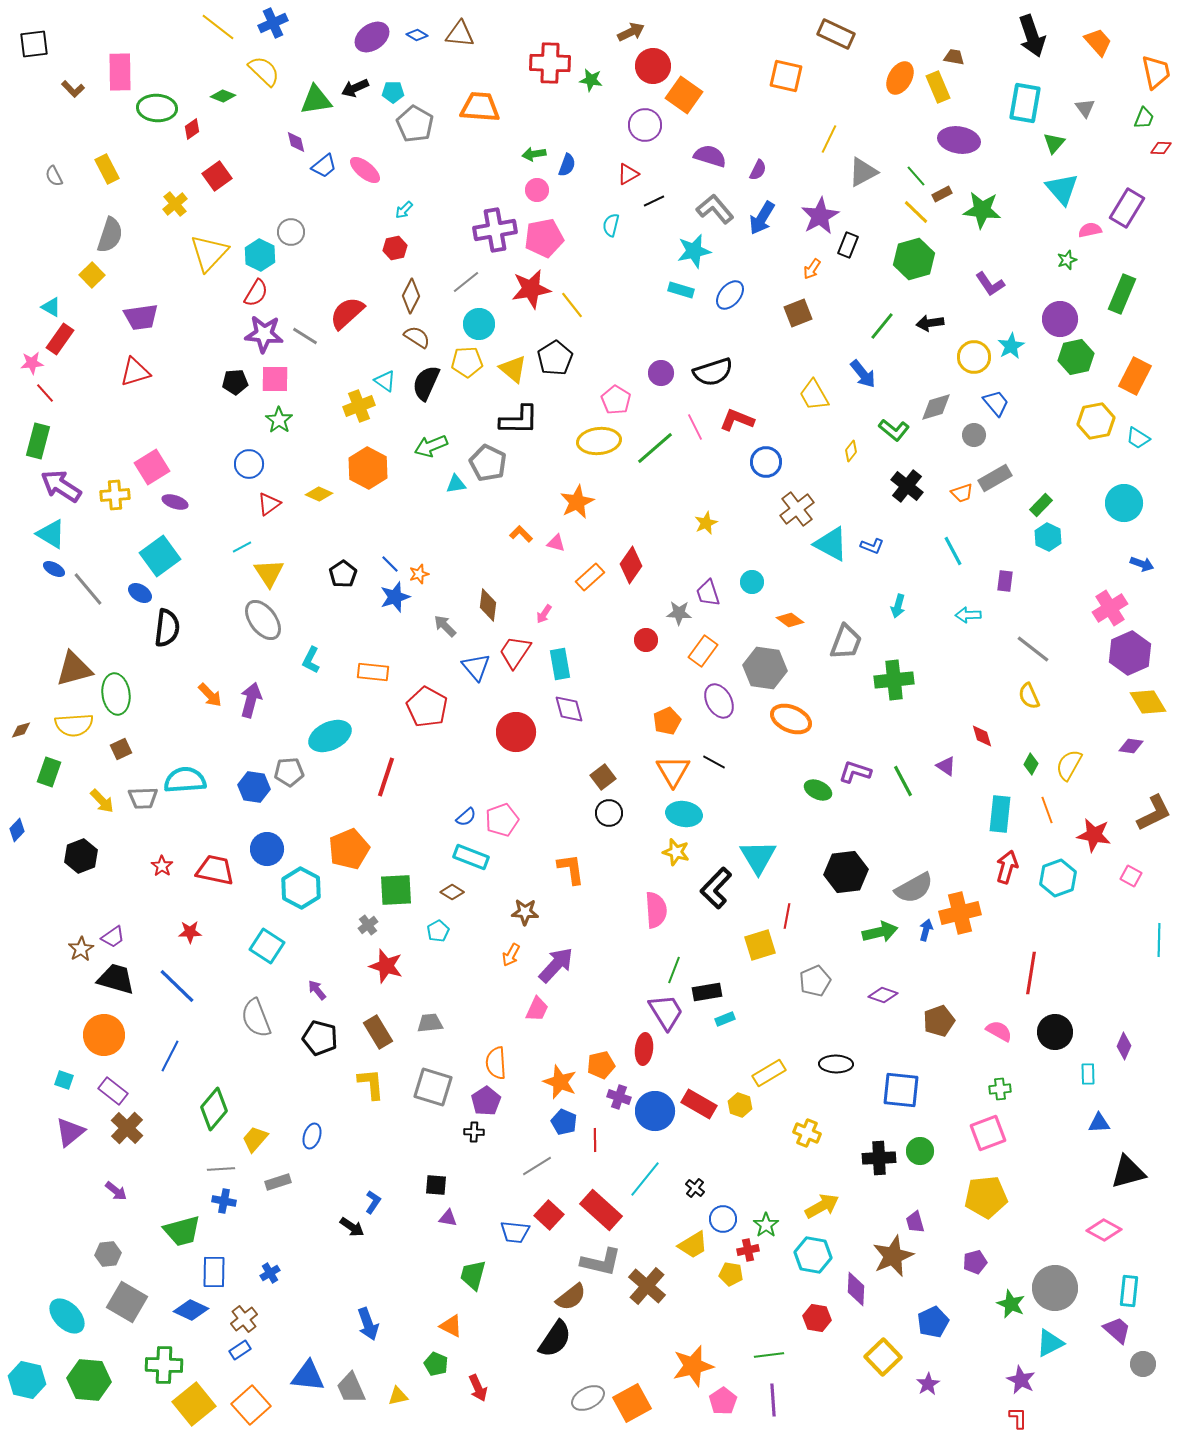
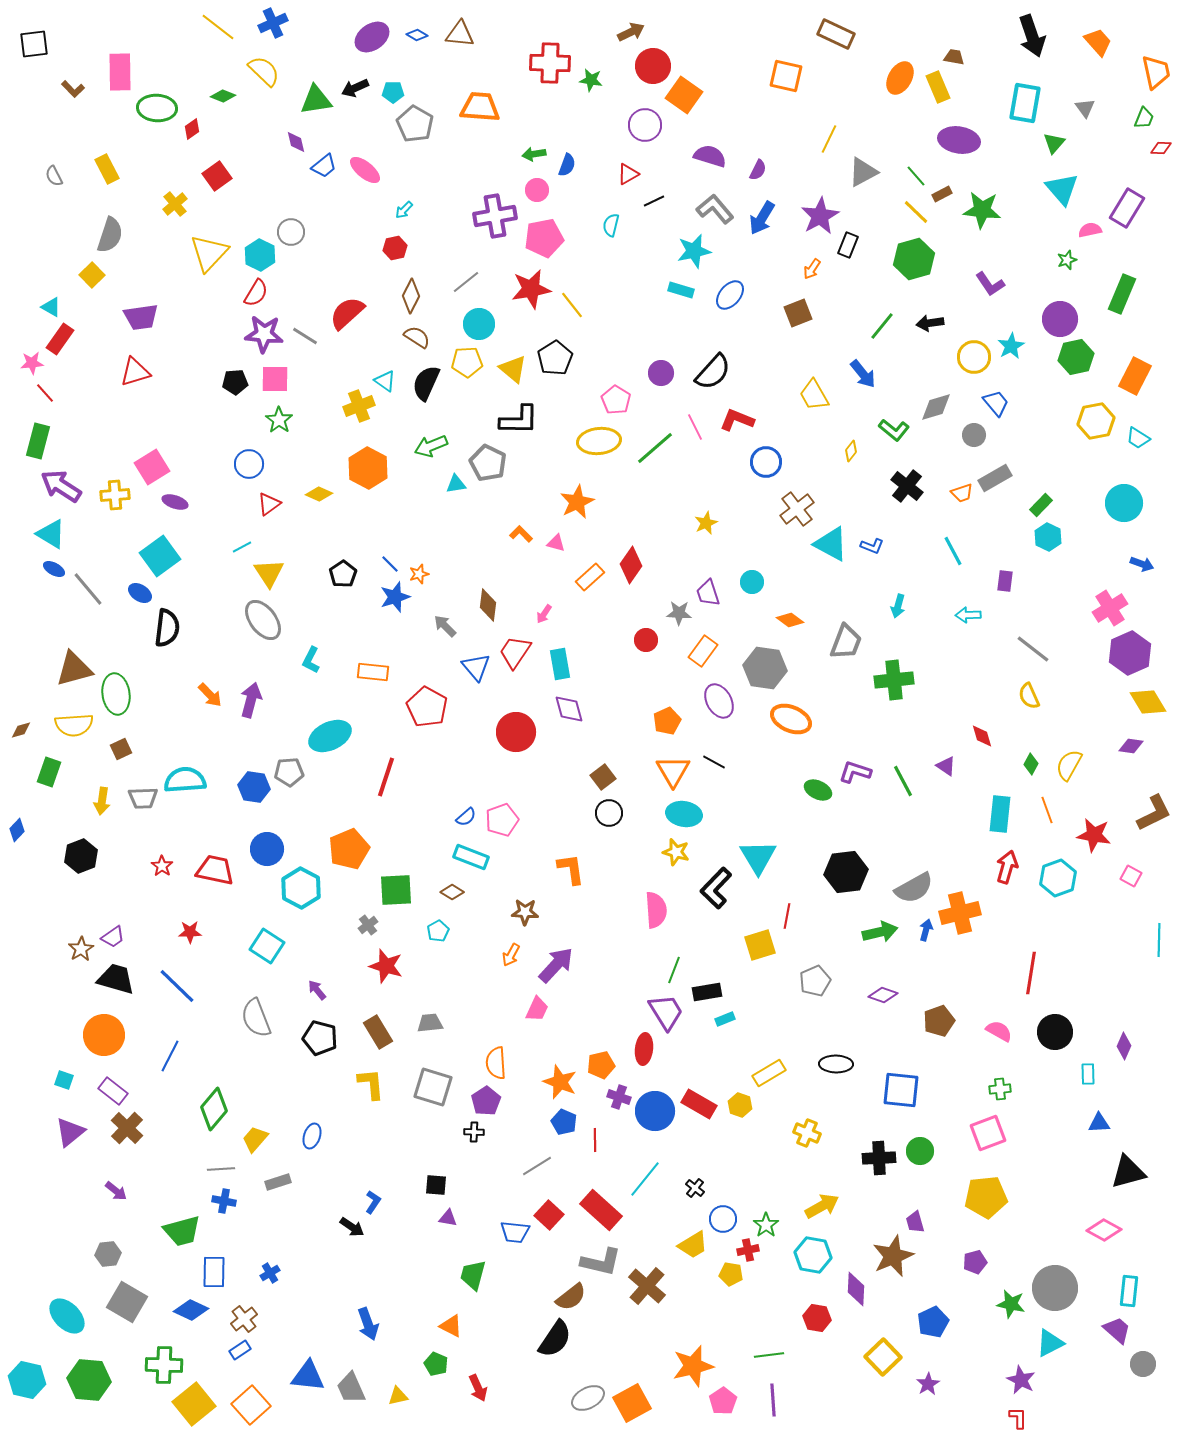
purple cross at (495, 230): moved 14 px up
black semicircle at (713, 372): rotated 30 degrees counterclockwise
yellow arrow at (102, 801): rotated 52 degrees clockwise
green star at (1011, 1304): rotated 12 degrees counterclockwise
